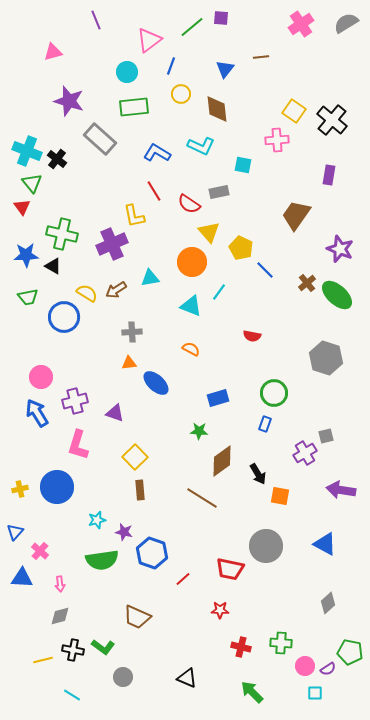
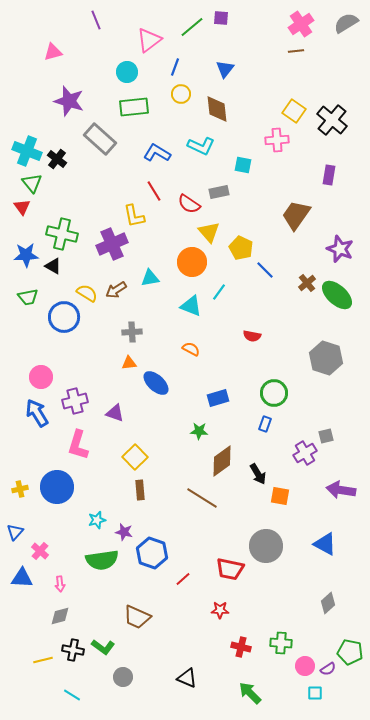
brown line at (261, 57): moved 35 px right, 6 px up
blue line at (171, 66): moved 4 px right, 1 px down
green arrow at (252, 692): moved 2 px left, 1 px down
